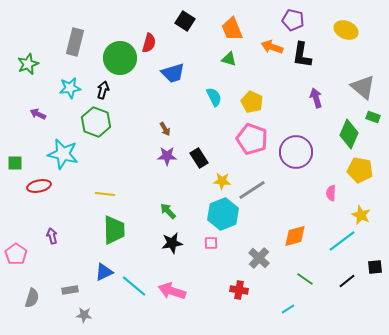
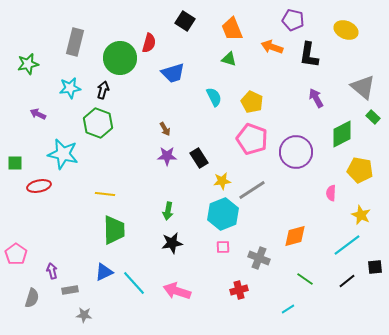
black L-shape at (302, 55): moved 7 px right
green star at (28, 64): rotated 10 degrees clockwise
purple arrow at (316, 98): rotated 12 degrees counterclockwise
green rectangle at (373, 117): rotated 24 degrees clockwise
green hexagon at (96, 122): moved 2 px right, 1 px down
green diamond at (349, 134): moved 7 px left; rotated 40 degrees clockwise
yellow star at (222, 181): rotated 12 degrees counterclockwise
green arrow at (168, 211): rotated 126 degrees counterclockwise
purple arrow at (52, 236): moved 35 px down
cyan line at (342, 241): moved 5 px right, 4 px down
pink square at (211, 243): moved 12 px right, 4 px down
gray cross at (259, 258): rotated 20 degrees counterclockwise
cyan line at (134, 286): moved 3 px up; rotated 8 degrees clockwise
red cross at (239, 290): rotated 24 degrees counterclockwise
pink arrow at (172, 291): moved 5 px right
